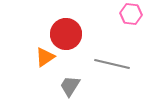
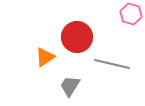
pink hexagon: rotated 10 degrees clockwise
red circle: moved 11 px right, 3 px down
